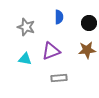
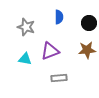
purple triangle: moved 1 px left
